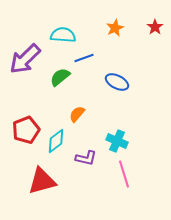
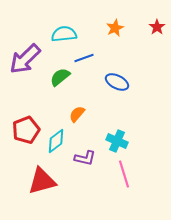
red star: moved 2 px right
cyan semicircle: moved 1 px right, 1 px up; rotated 10 degrees counterclockwise
purple L-shape: moved 1 px left
